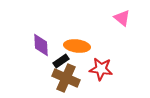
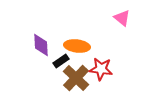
brown cross: moved 10 px right; rotated 20 degrees clockwise
